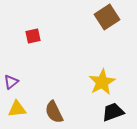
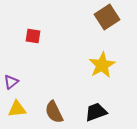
red square: rotated 21 degrees clockwise
yellow star: moved 17 px up
black trapezoid: moved 17 px left
